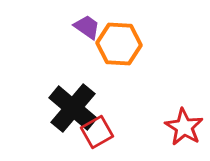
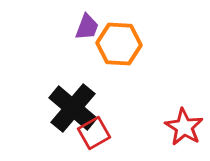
purple trapezoid: rotated 76 degrees clockwise
red square: moved 3 px left, 1 px down
